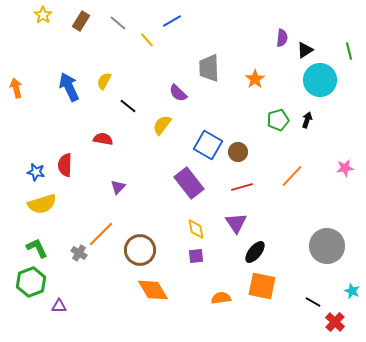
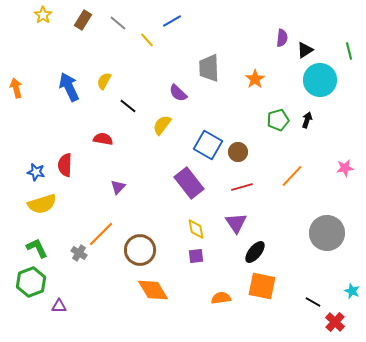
brown rectangle at (81, 21): moved 2 px right, 1 px up
gray circle at (327, 246): moved 13 px up
